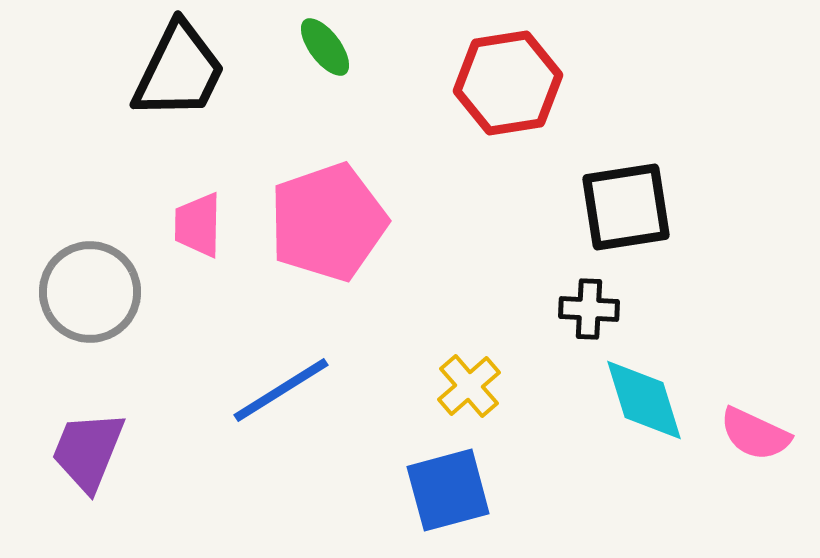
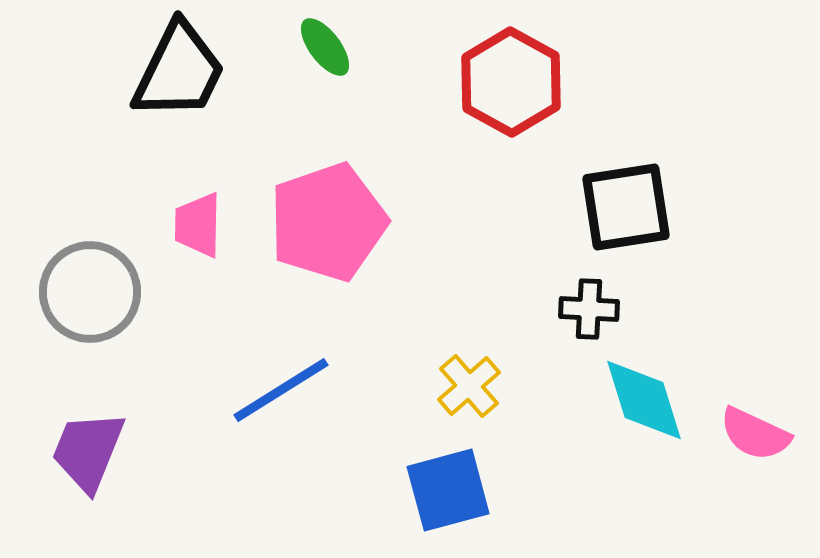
red hexagon: moved 3 px right, 1 px up; rotated 22 degrees counterclockwise
